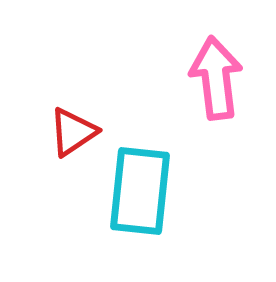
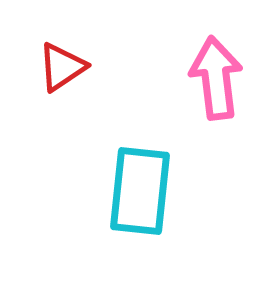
red triangle: moved 11 px left, 65 px up
